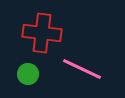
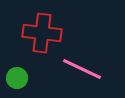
green circle: moved 11 px left, 4 px down
